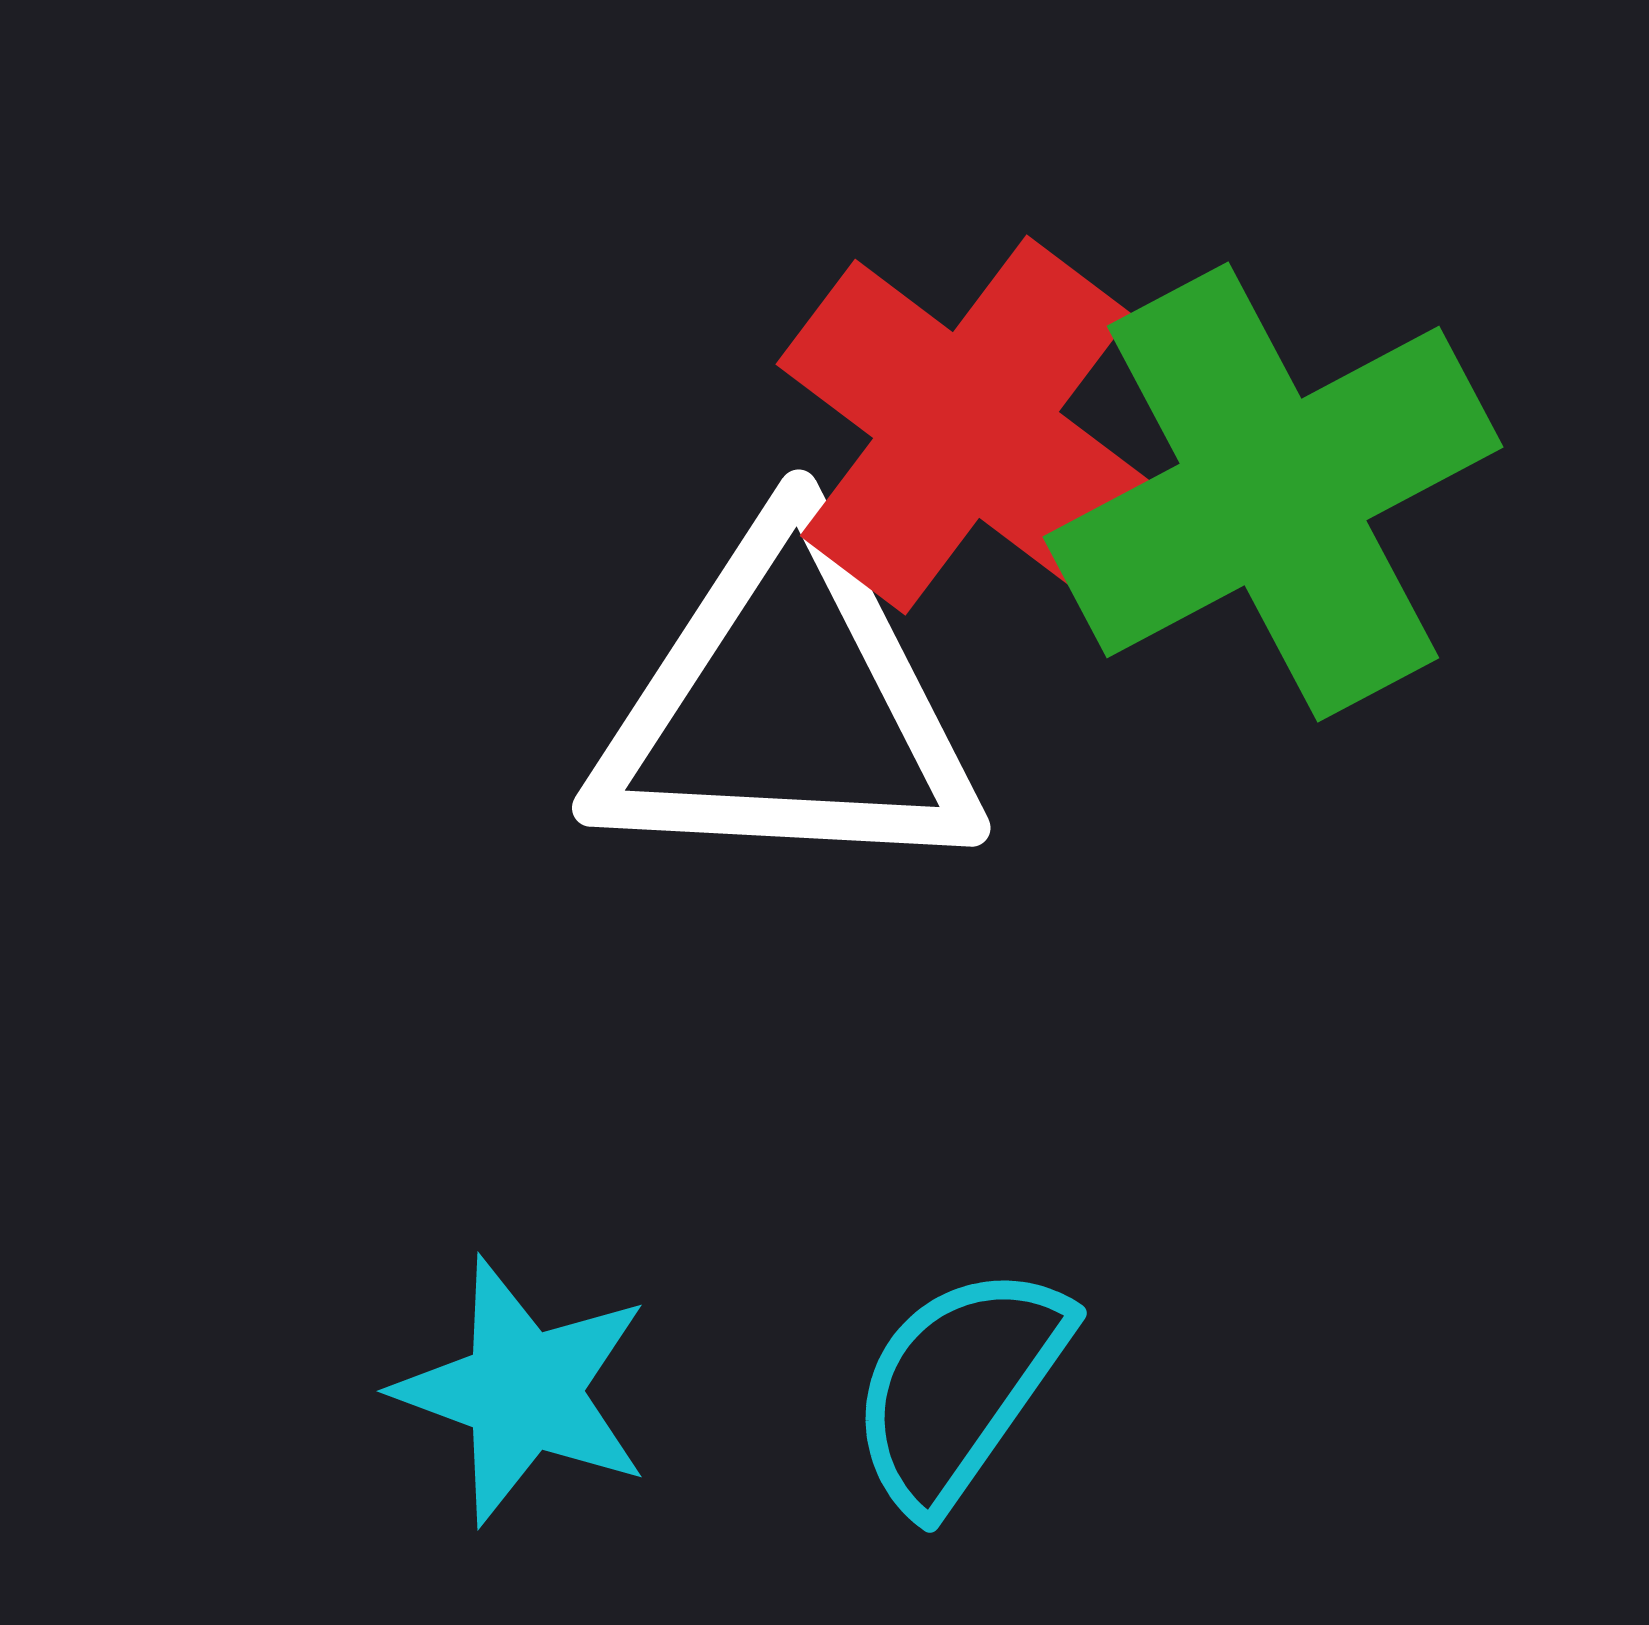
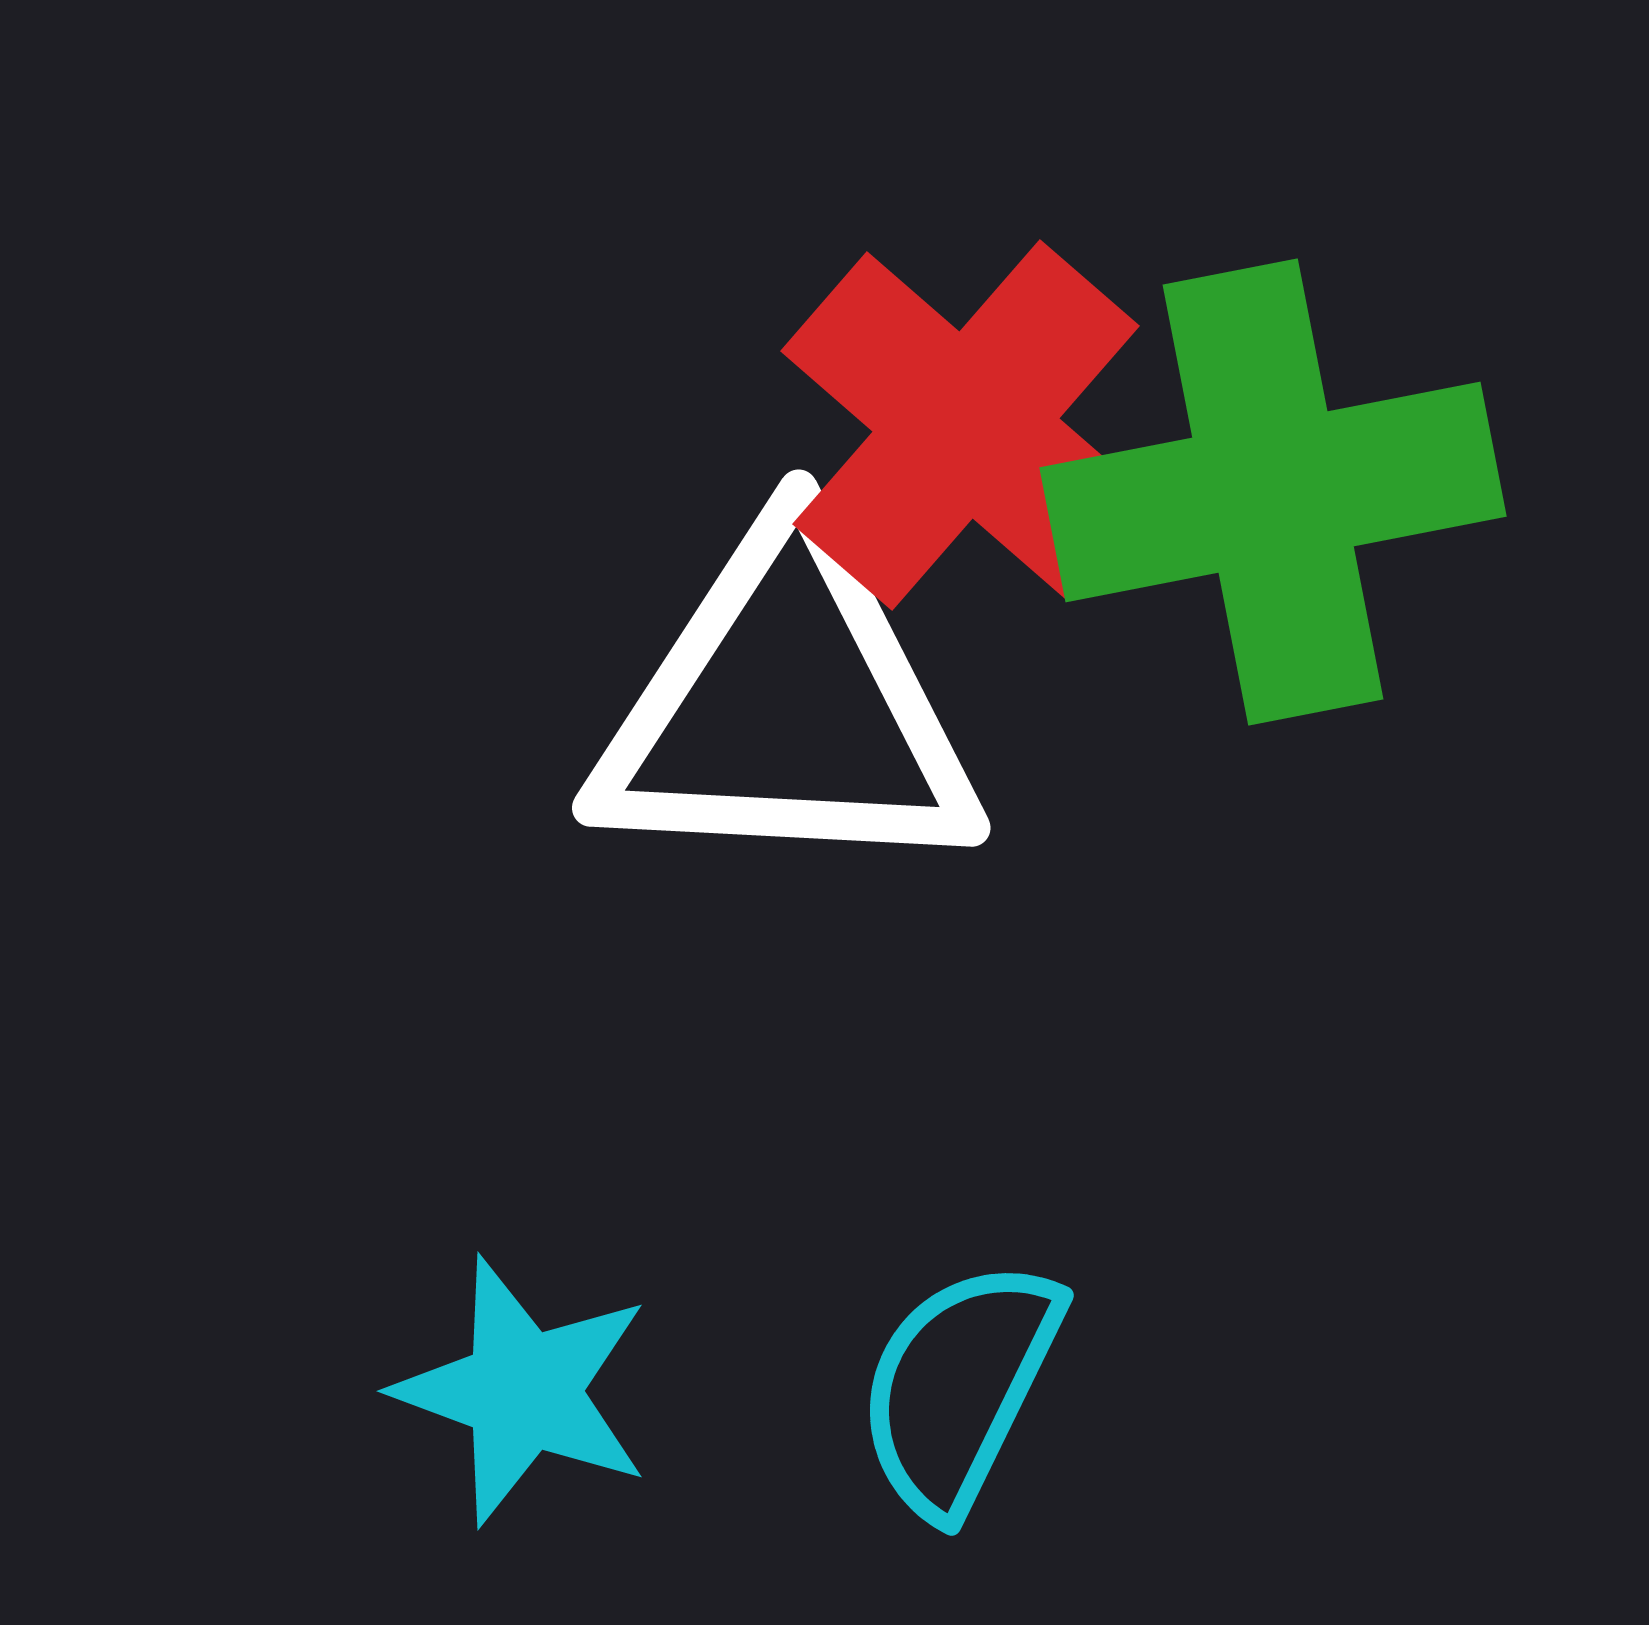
red cross: rotated 4 degrees clockwise
green cross: rotated 17 degrees clockwise
cyan semicircle: rotated 9 degrees counterclockwise
